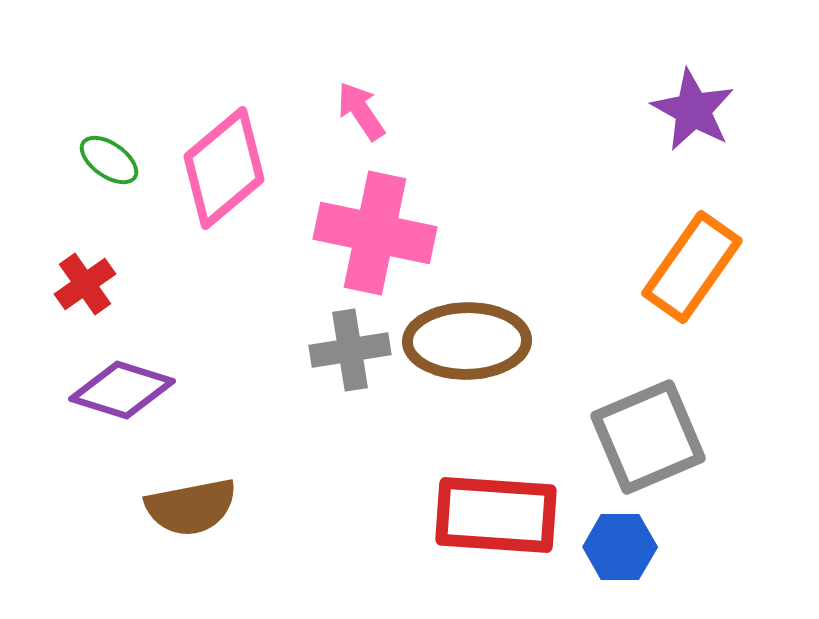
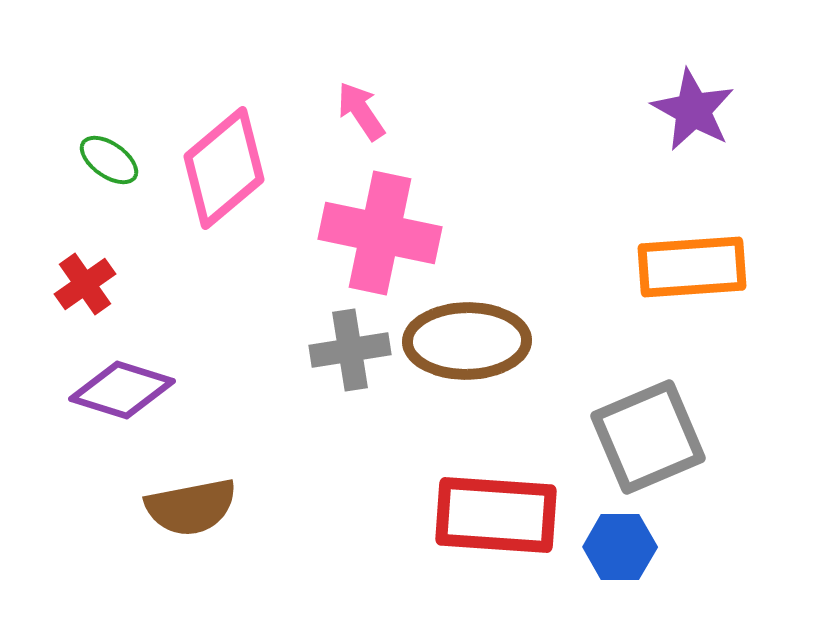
pink cross: moved 5 px right
orange rectangle: rotated 51 degrees clockwise
